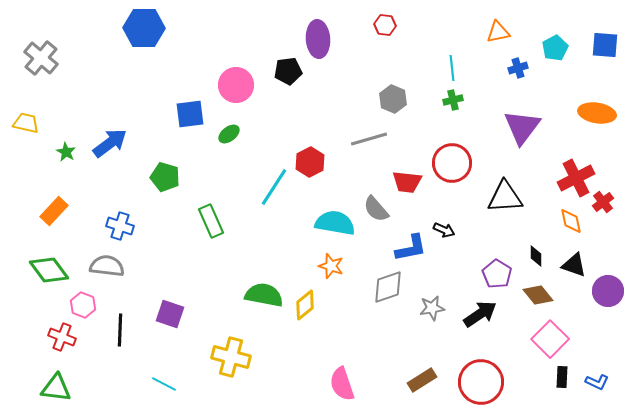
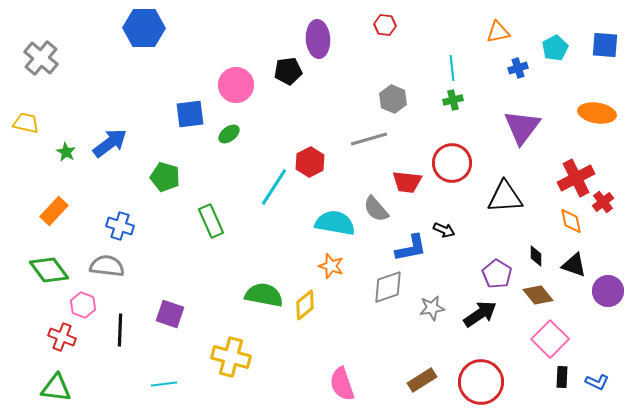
cyan line at (164, 384): rotated 35 degrees counterclockwise
